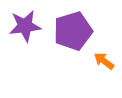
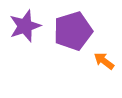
purple star: rotated 12 degrees counterclockwise
